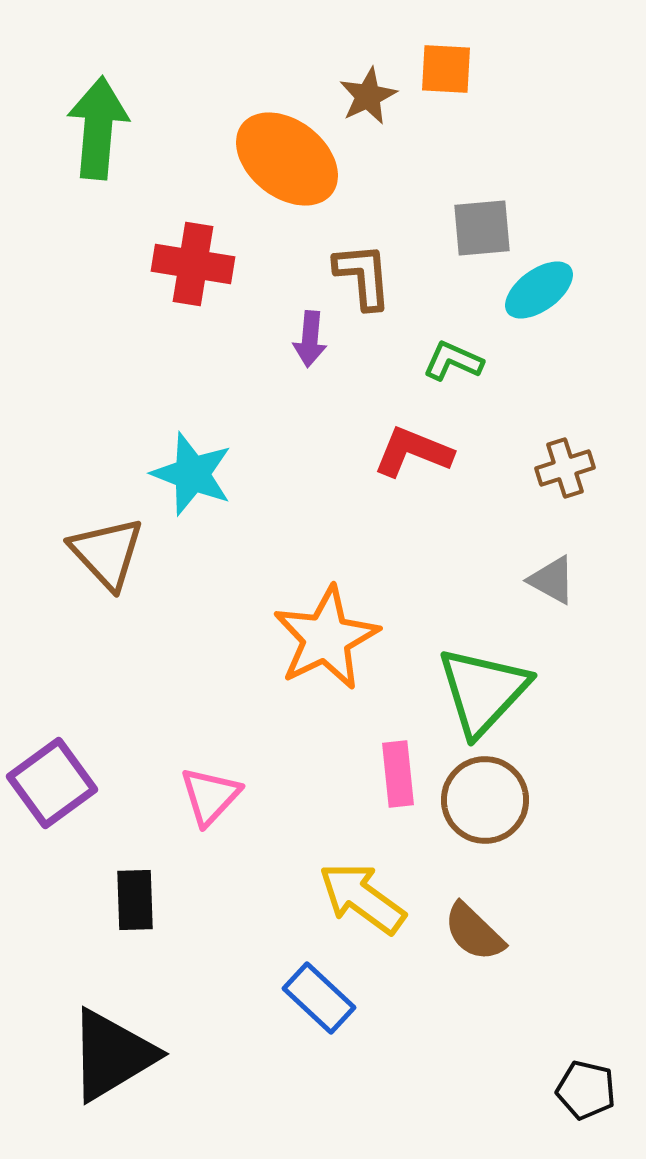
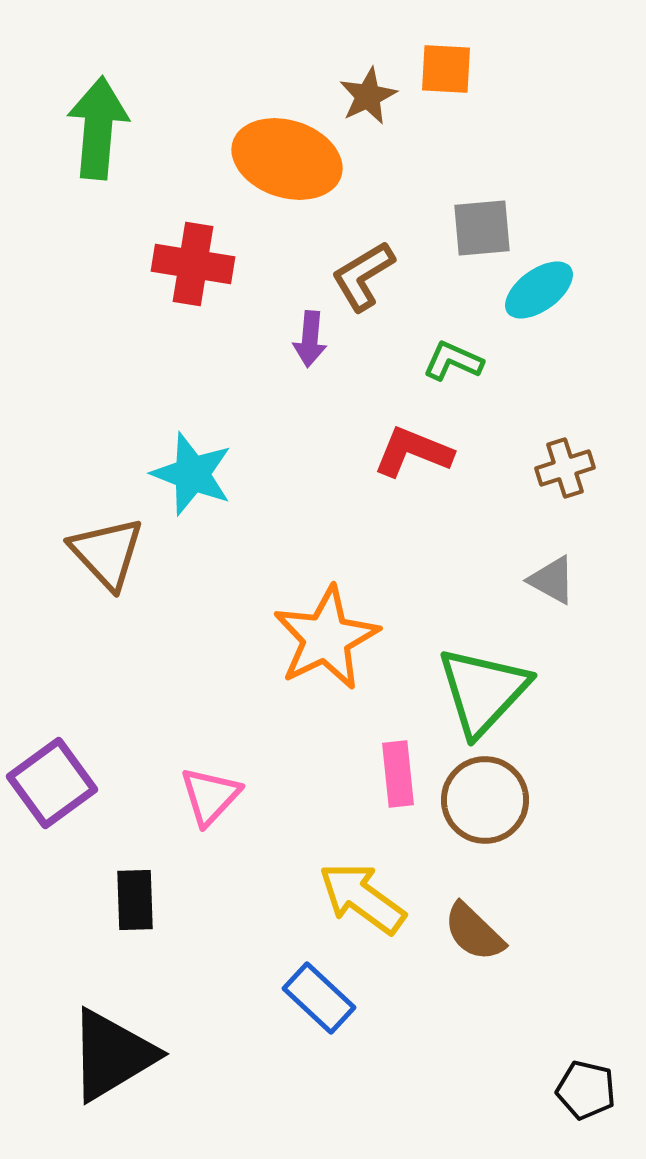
orange ellipse: rotated 20 degrees counterclockwise
brown L-shape: rotated 116 degrees counterclockwise
